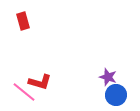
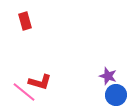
red rectangle: moved 2 px right
purple star: moved 1 px up
